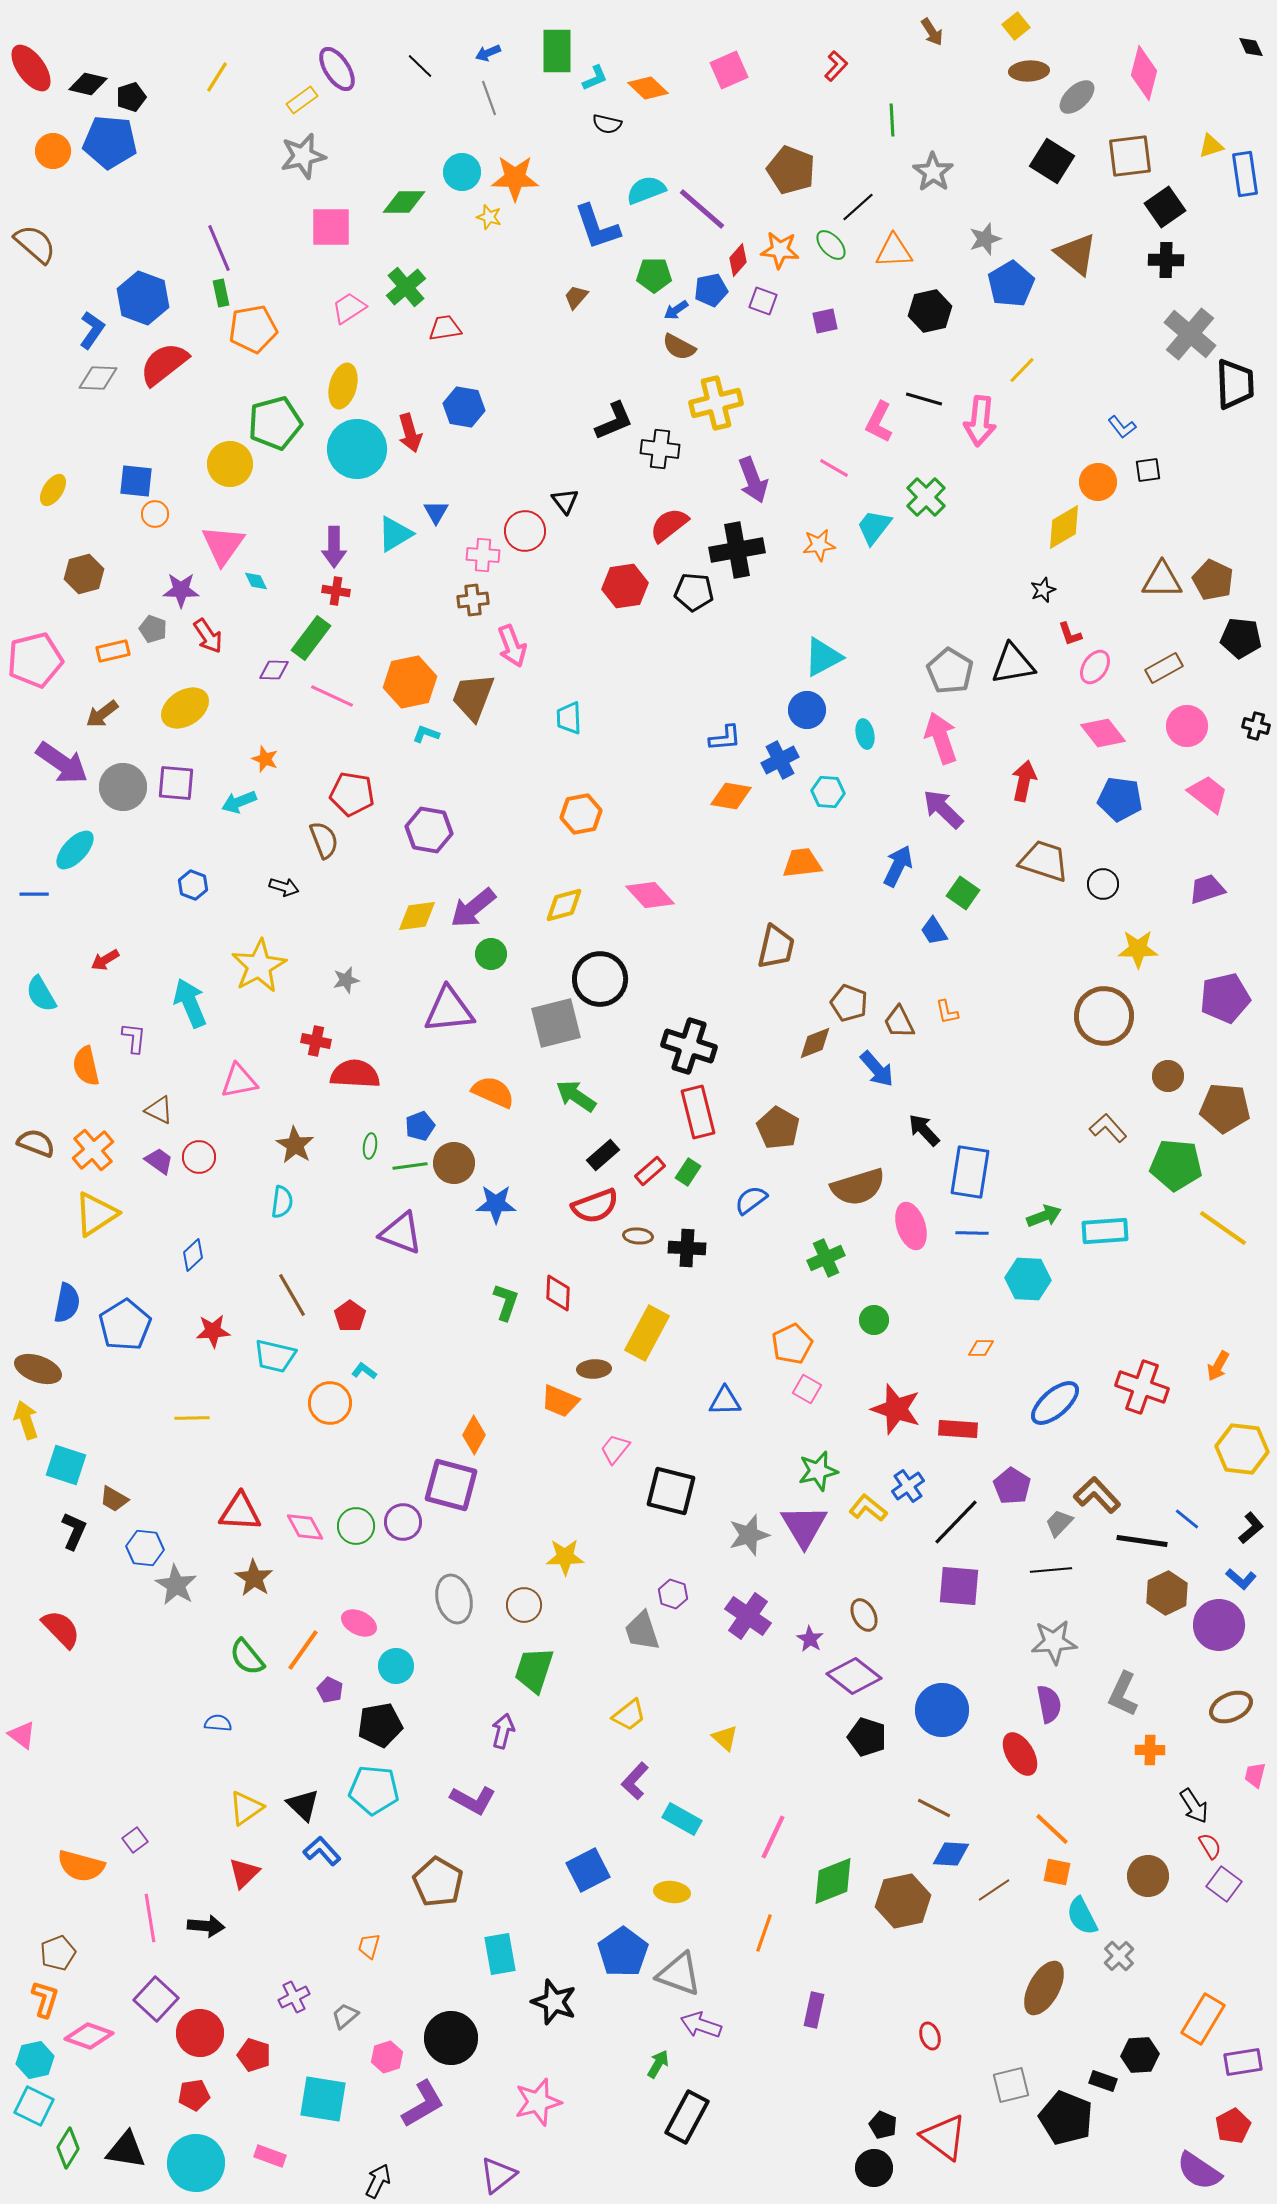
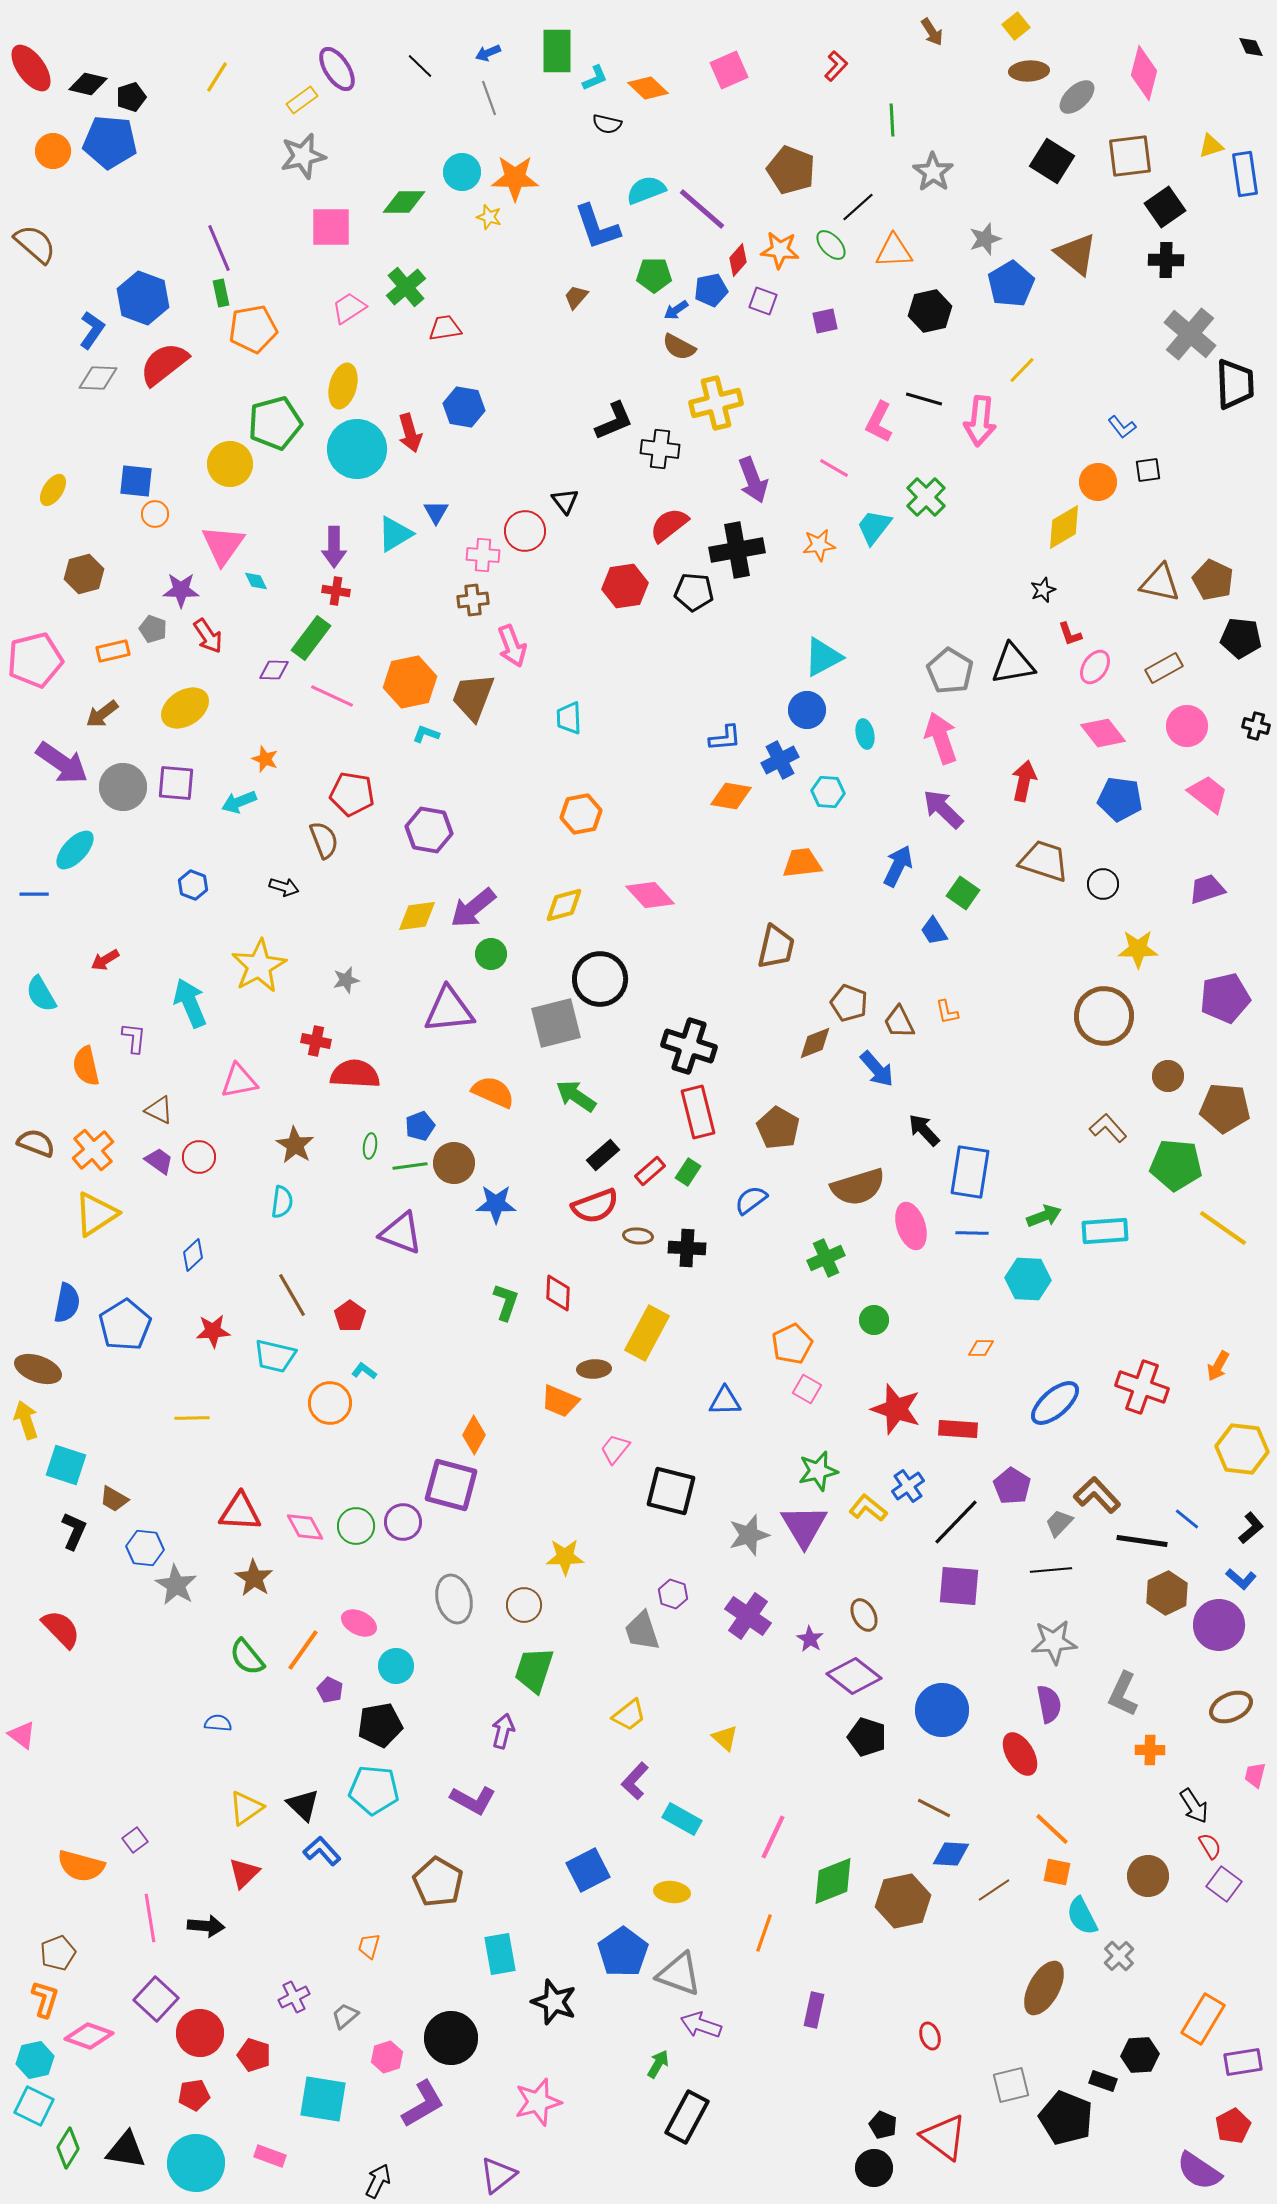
brown triangle at (1162, 580): moved 2 px left, 3 px down; rotated 12 degrees clockwise
